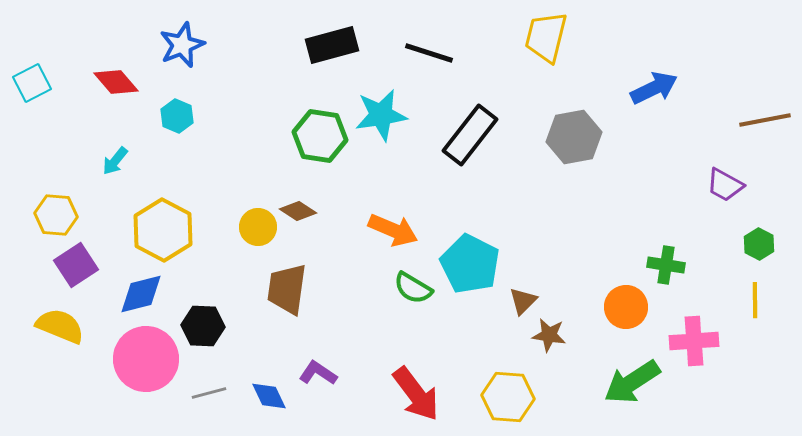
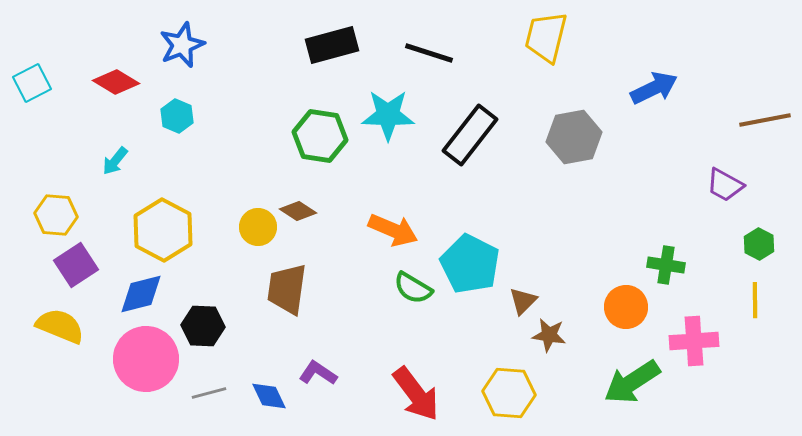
red diamond at (116, 82): rotated 18 degrees counterclockwise
cyan star at (381, 115): moved 7 px right; rotated 10 degrees clockwise
yellow hexagon at (508, 397): moved 1 px right, 4 px up
